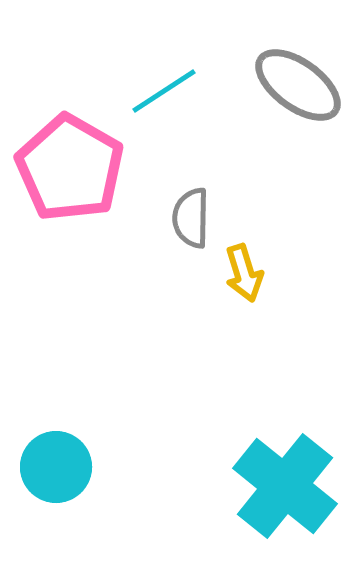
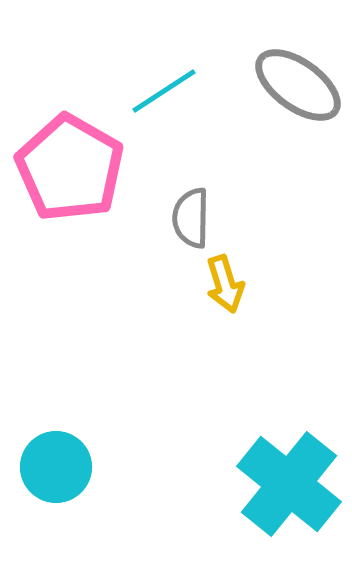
yellow arrow: moved 19 px left, 11 px down
cyan cross: moved 4 px right, 2 px up
